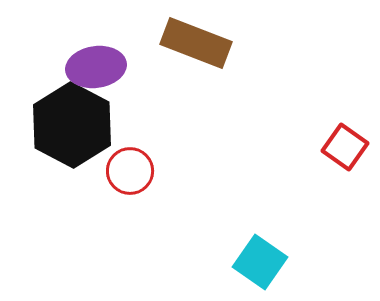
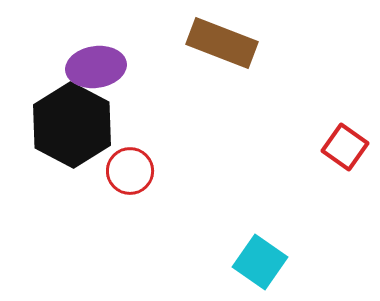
brown rectangle: moved 26 px right
